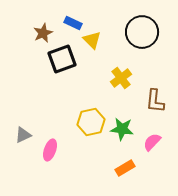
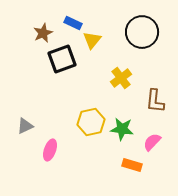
yellow triangle: rotated 24 degrees clockwise
gray triangle: moved 2 px right, 9 px up
orange rectangle: moved 7 px right, 3 px up; rotated 48 degrees clockwise
